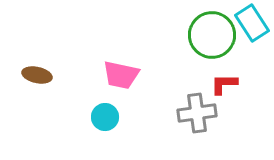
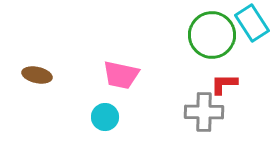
gray cross: moved 7 px right, 1 px up; rotated 9 degrees clockwise
